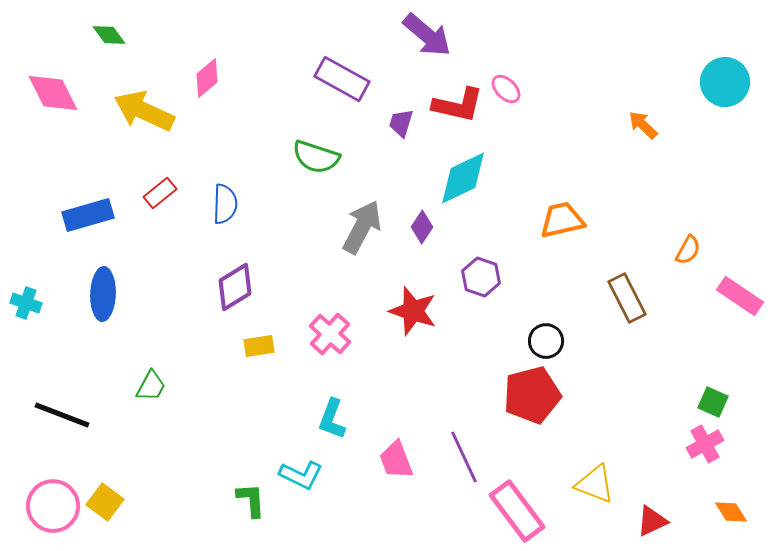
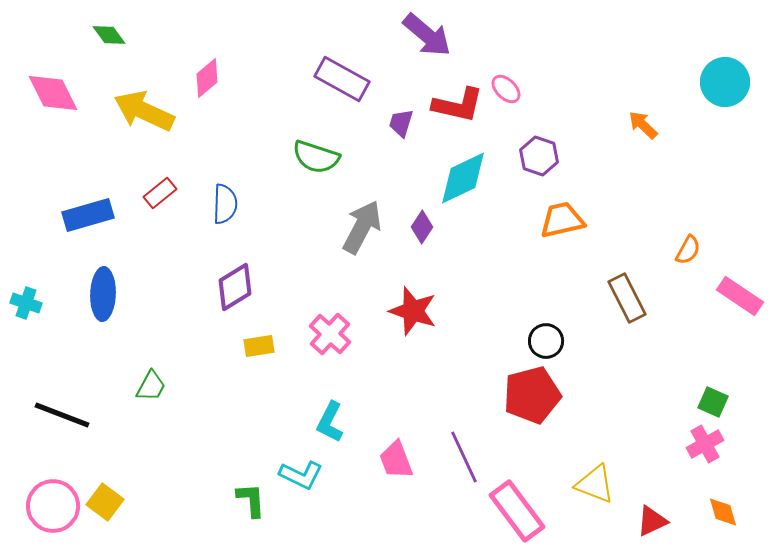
purple hexagon at (481, 277): moved 58 px right, 121 px up
cyan L-shape at (332, 419): moved 2 px left, 3 px down; rotated 6 degrees clockwise
orange diamond at (731, 512): moved 8 px left; rotated 16 degrees clockwise
